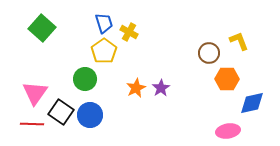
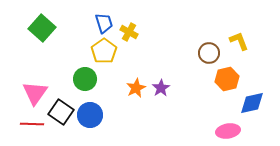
orange hexagon: rotated 15 degrees counterclockwise
